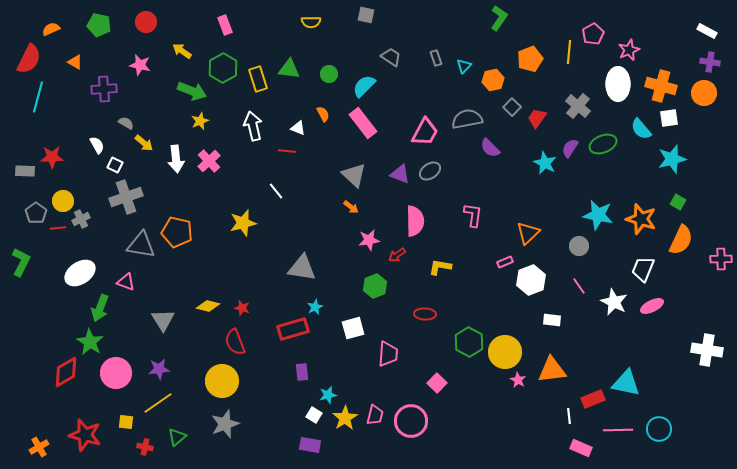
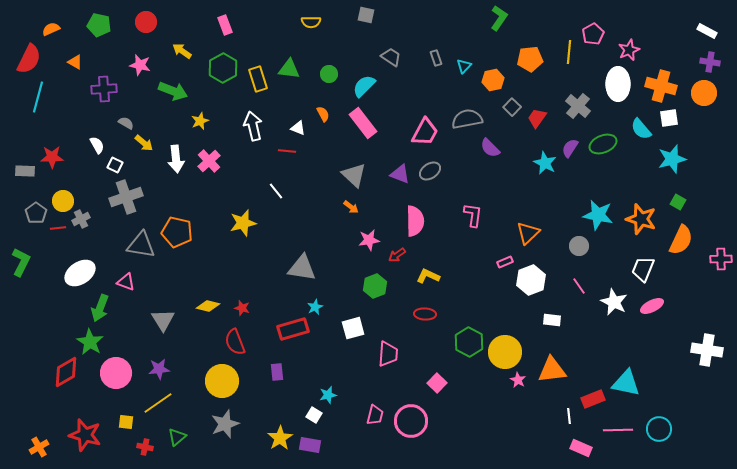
orange pentagon at (530, 59): rotated 15 degrees clockwise
green arrow at (192, 91): moved 19 px left
yellow L-shape at (440, 267): moved 12 px left, 9 px down; rotated 15 degrees clockwise
purple rectangle at (302, 372): moved 25 px left
yellow star at (345, 418): moved 65 px left, 20 px down
